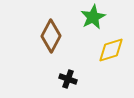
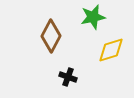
green star: rotated 15 degrees clockwise
black cross: moved 2 px up
